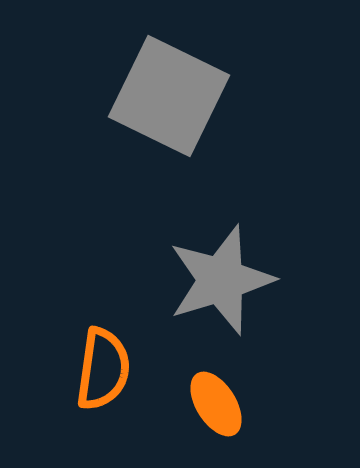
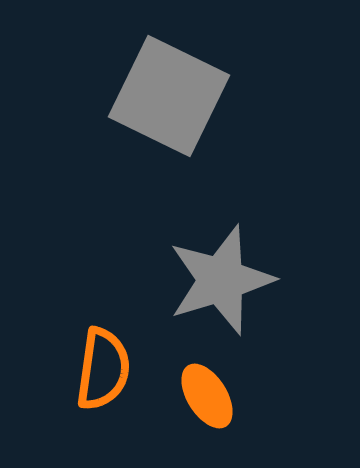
orange ellipse: moved 9 px left, 8 px up
